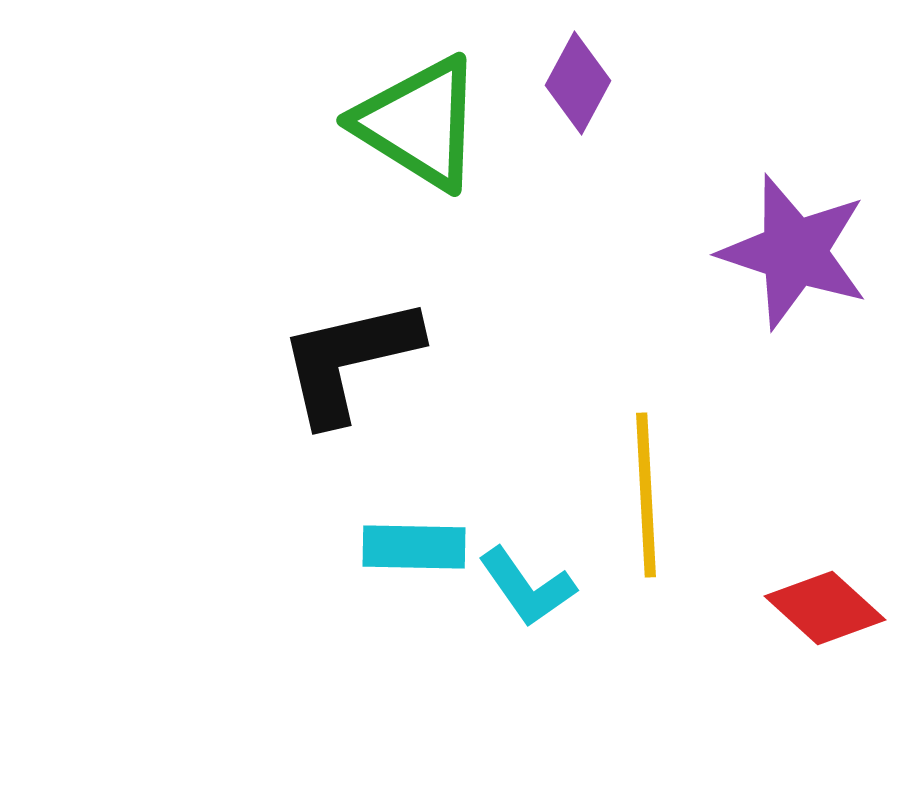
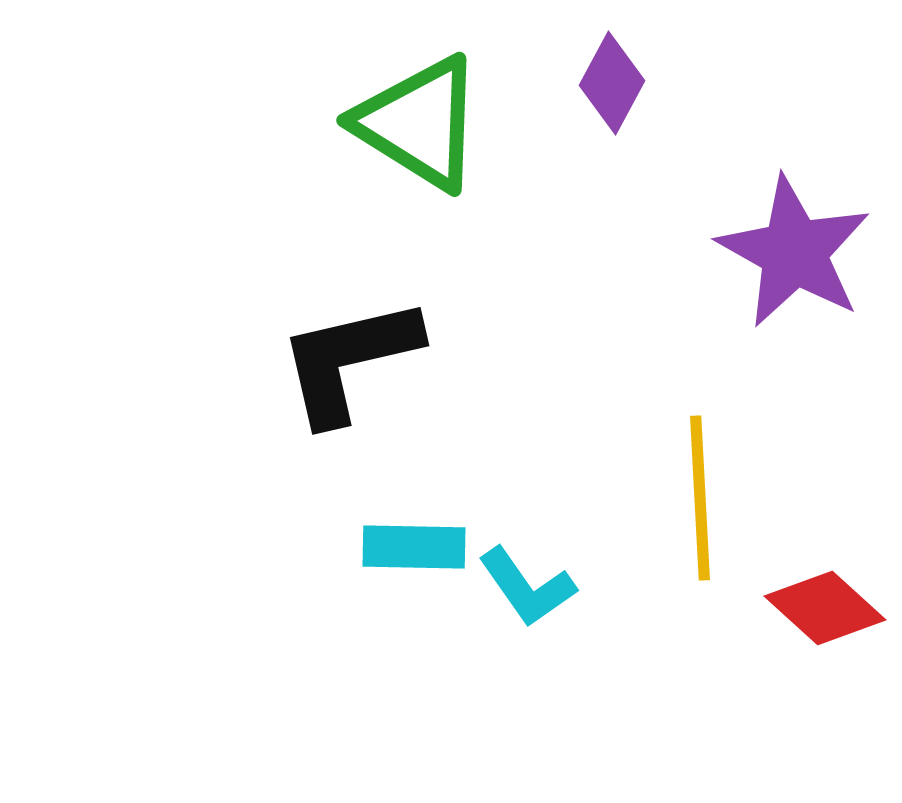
purple diamond: moved 34 px right
purple star: rotated 11 degrees clockwise
yellow line: moved 54 px right, 3 px down
